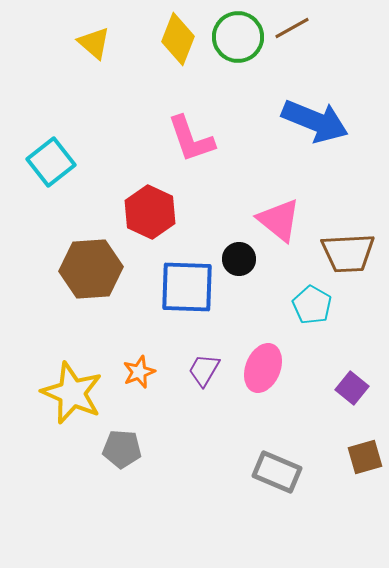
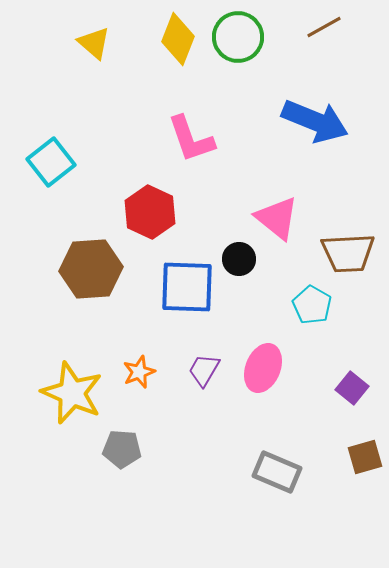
brown line: moved 32 px right, 1 px up
pink triangle: moved 2 px left, 2 px up
